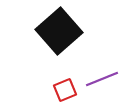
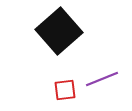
red square: rotated 15 degrees clockwise
